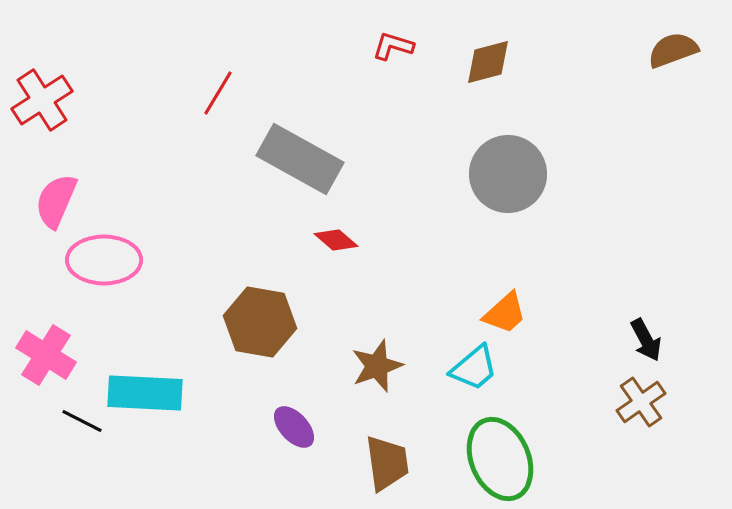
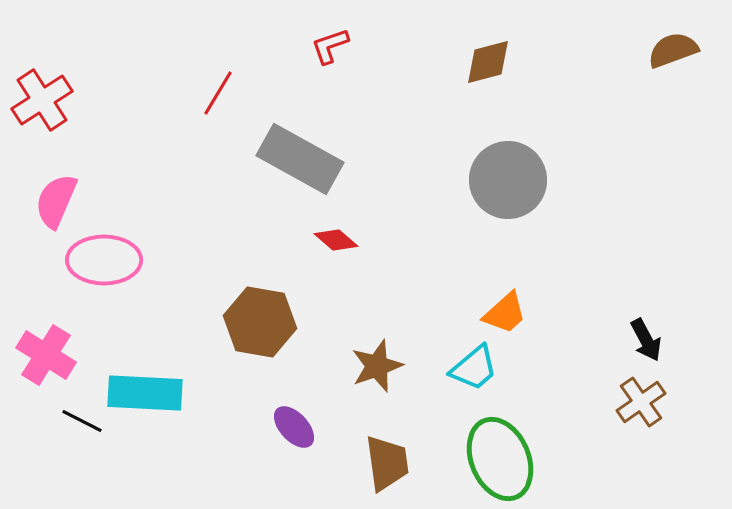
red L-shape: moved 63 px left; rotated 36 degrees counterclockwise
gray circle: moved 6 px down
